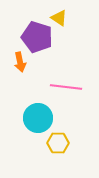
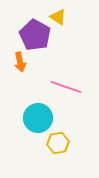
yellow triangle: moved 1 px left, 1 px up
purple pentagon: moved 2 px left, 2 px up; rotated 12 degrees clockwise
pink line: rotated 12 degrees clockwise
yellow hexagon: rotated 10 degrees counterclockwise
